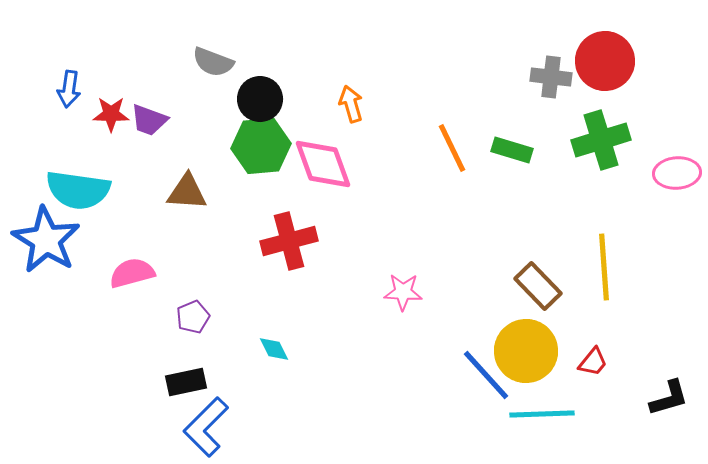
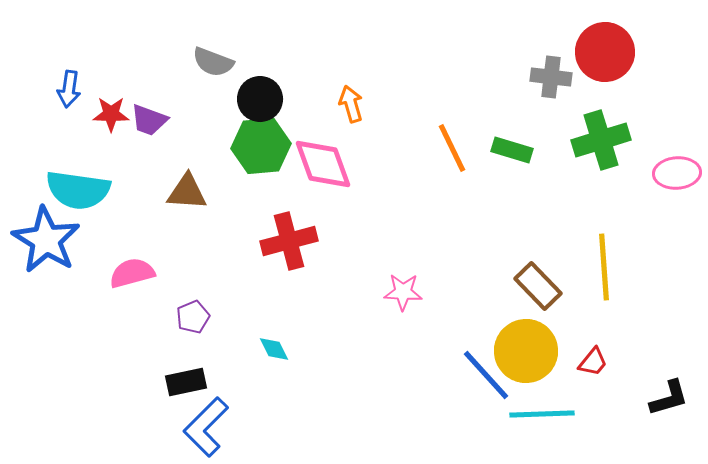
red circle: moved 9 px up
